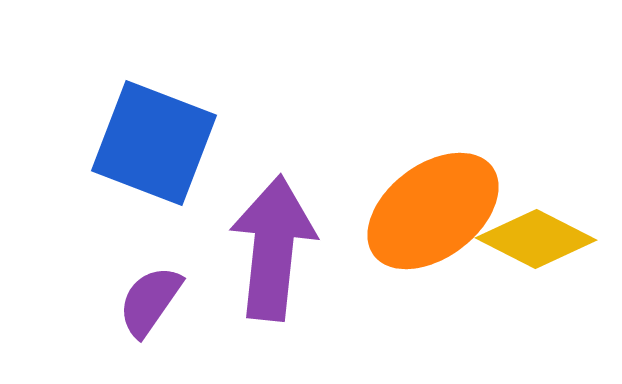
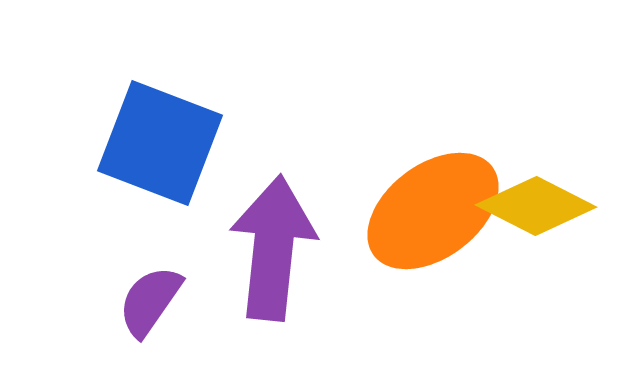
blue square: moved 6 px right
yellow diamond: moved 33 px up
